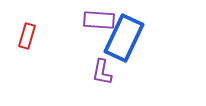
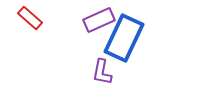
purple rectangle: rotated 28 degrees counterclockwise
red rectangle: moved 3 px right, 18 px up; rotated 65 degrees counterclockwise
